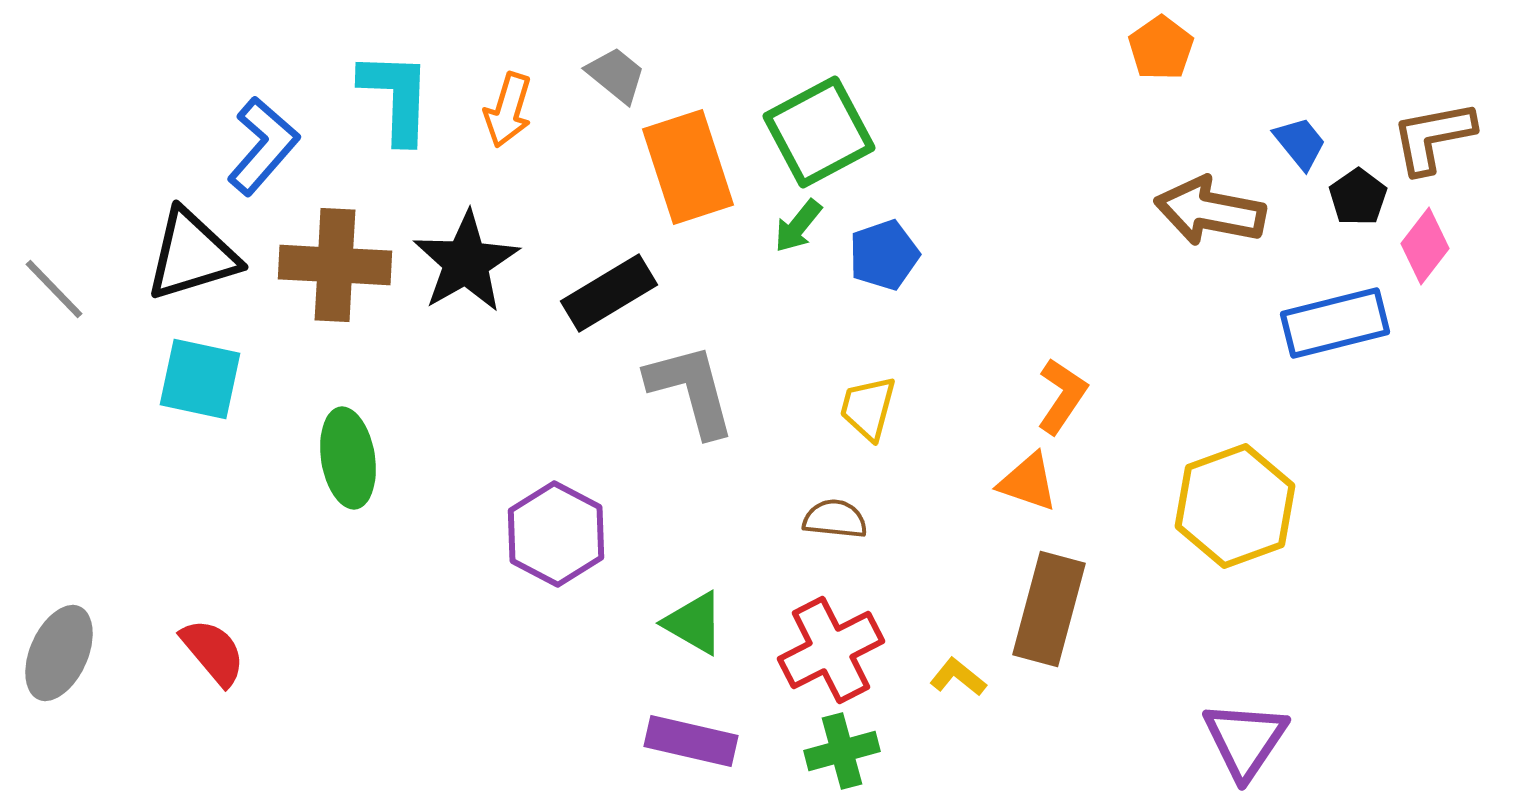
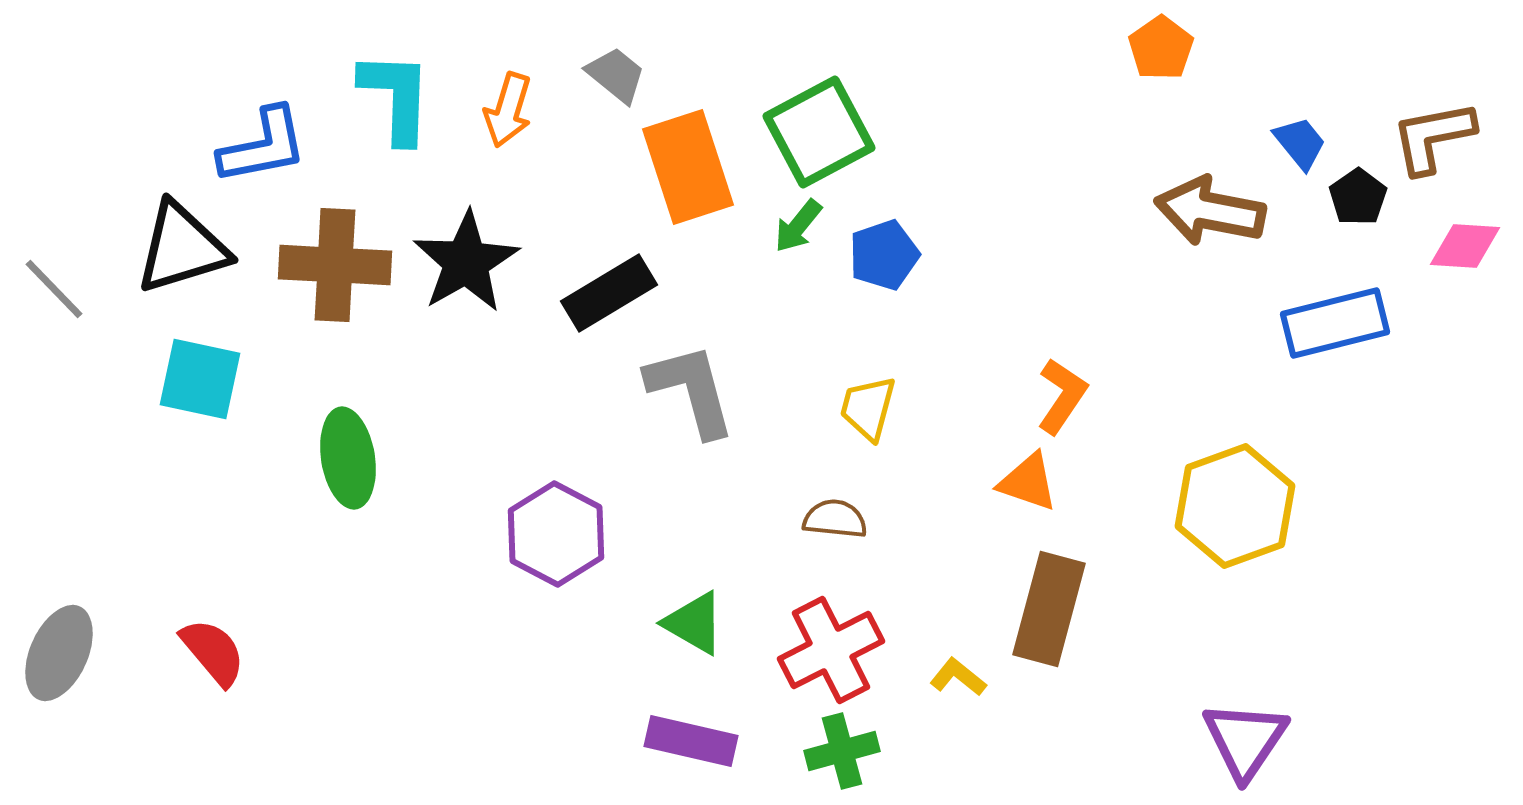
blue L-shape: rotated 38 degrees clockwise
pink diamond: moved 40 px right; rotated 56 degrees clockwise
black triangle: moved 10 px left, 7 px up
